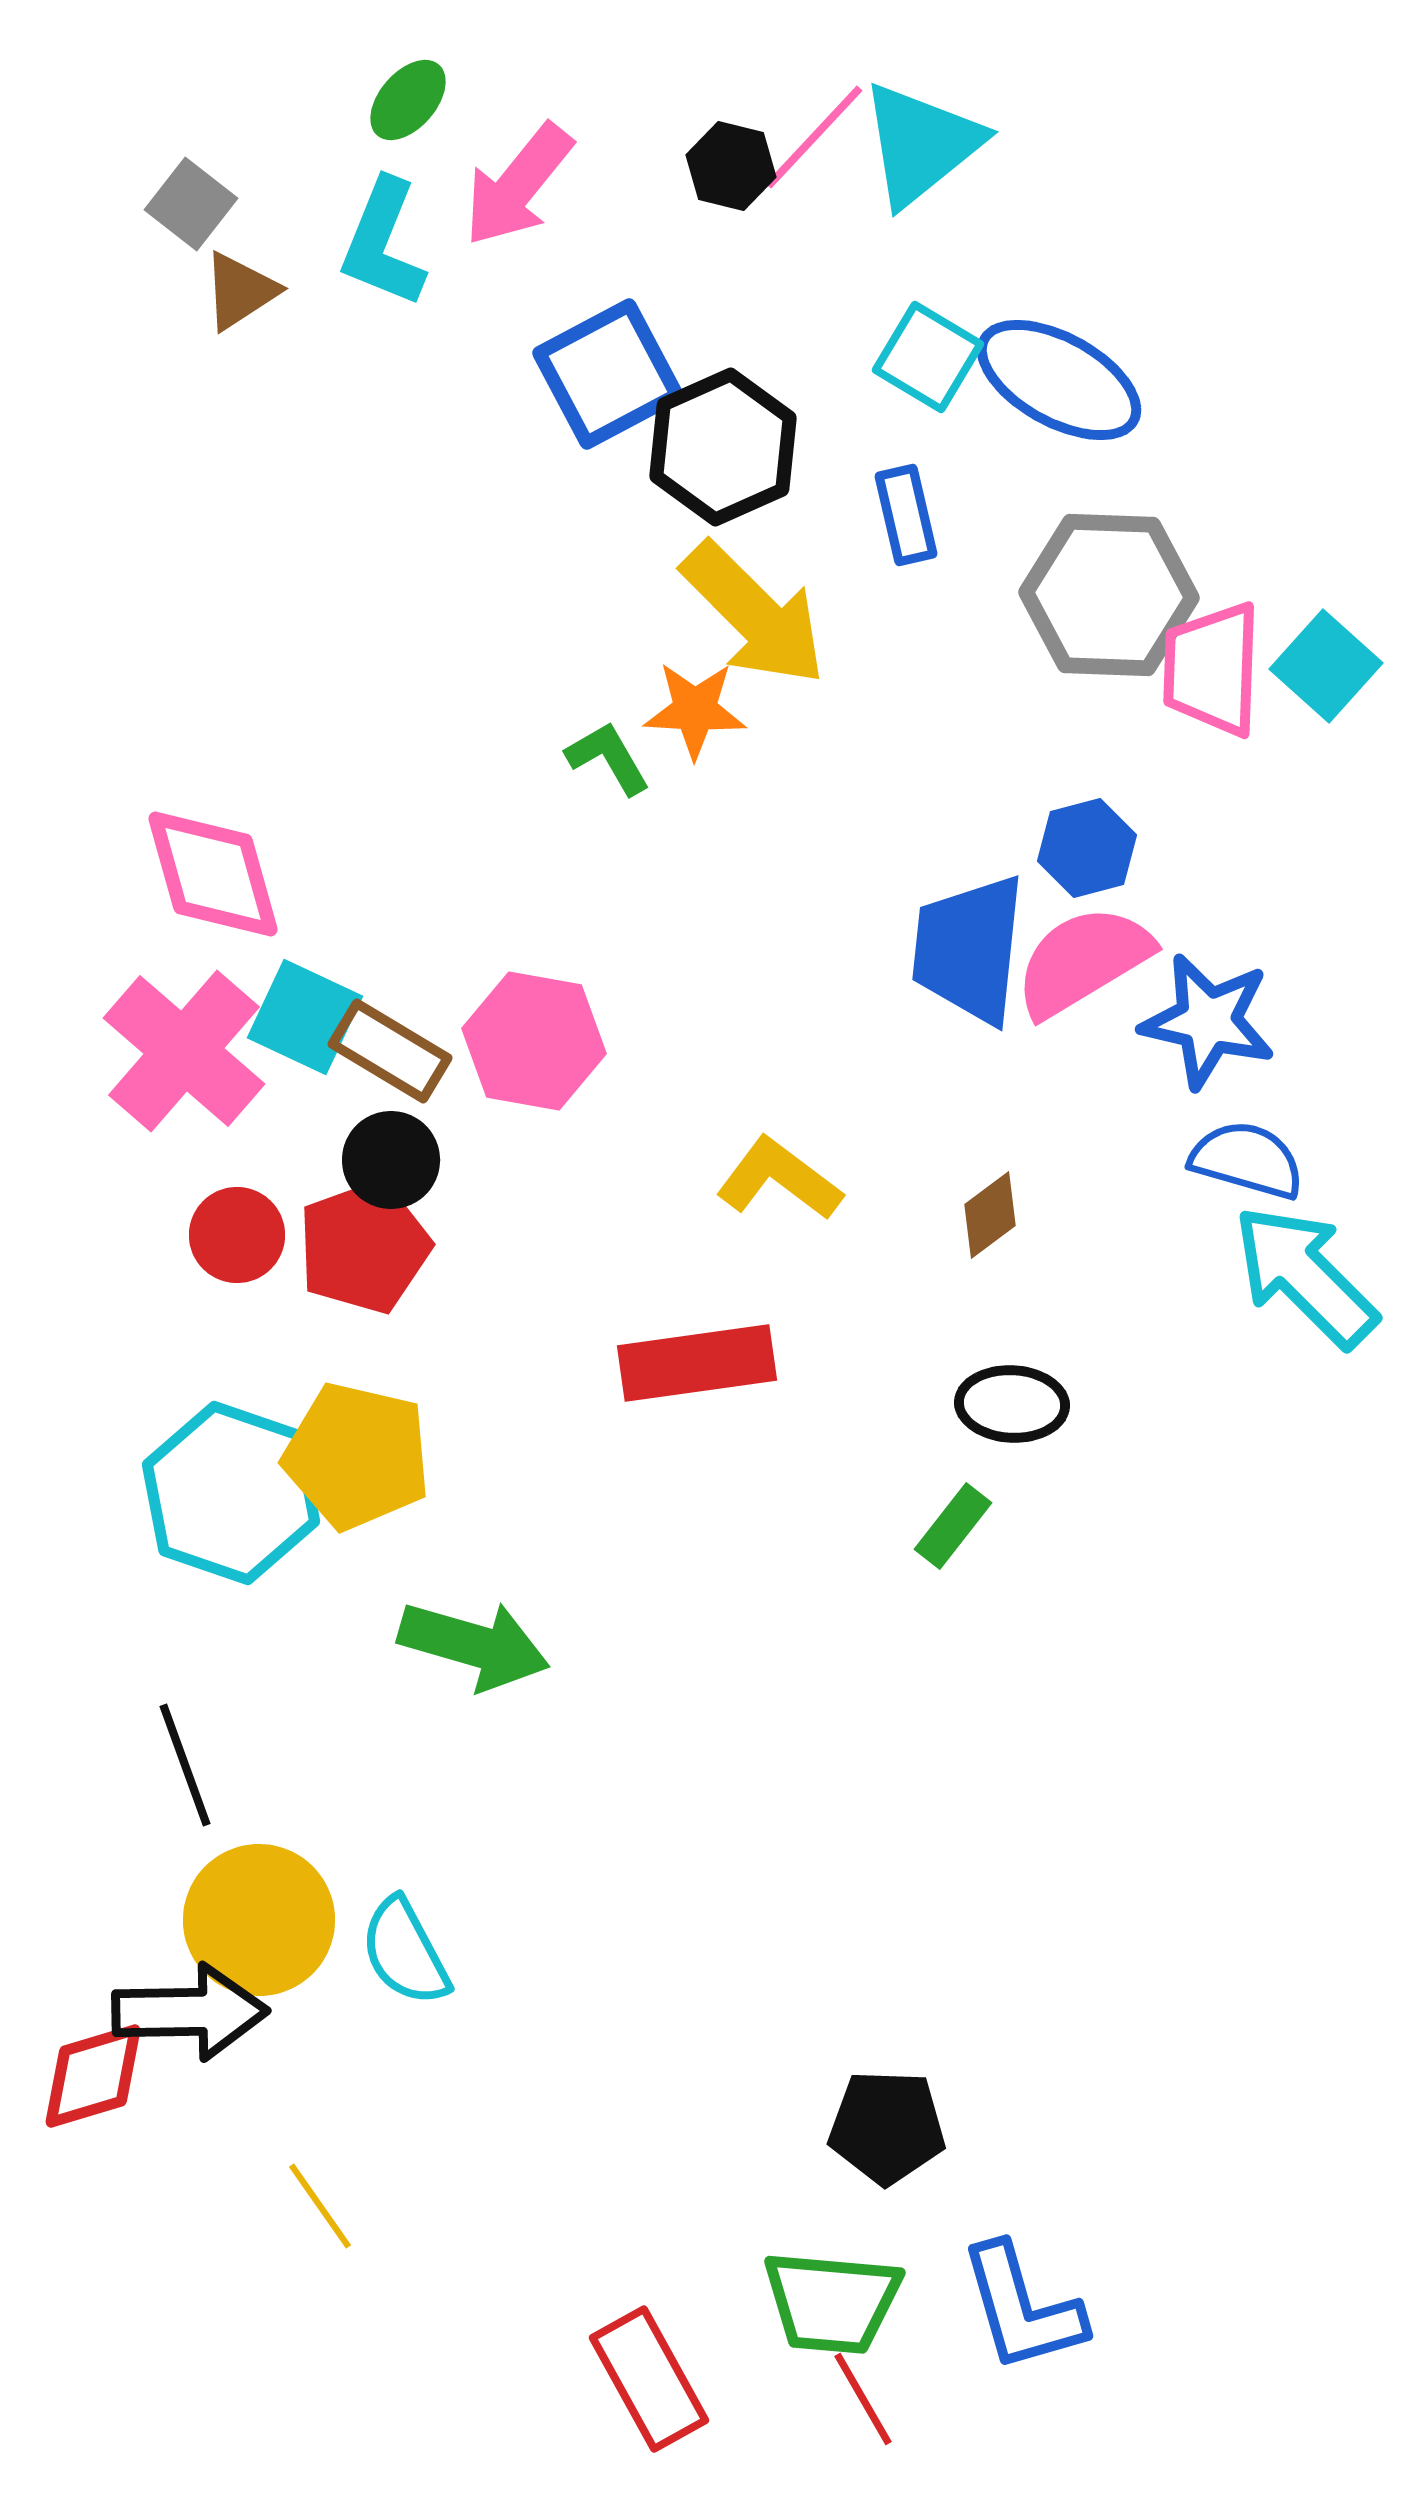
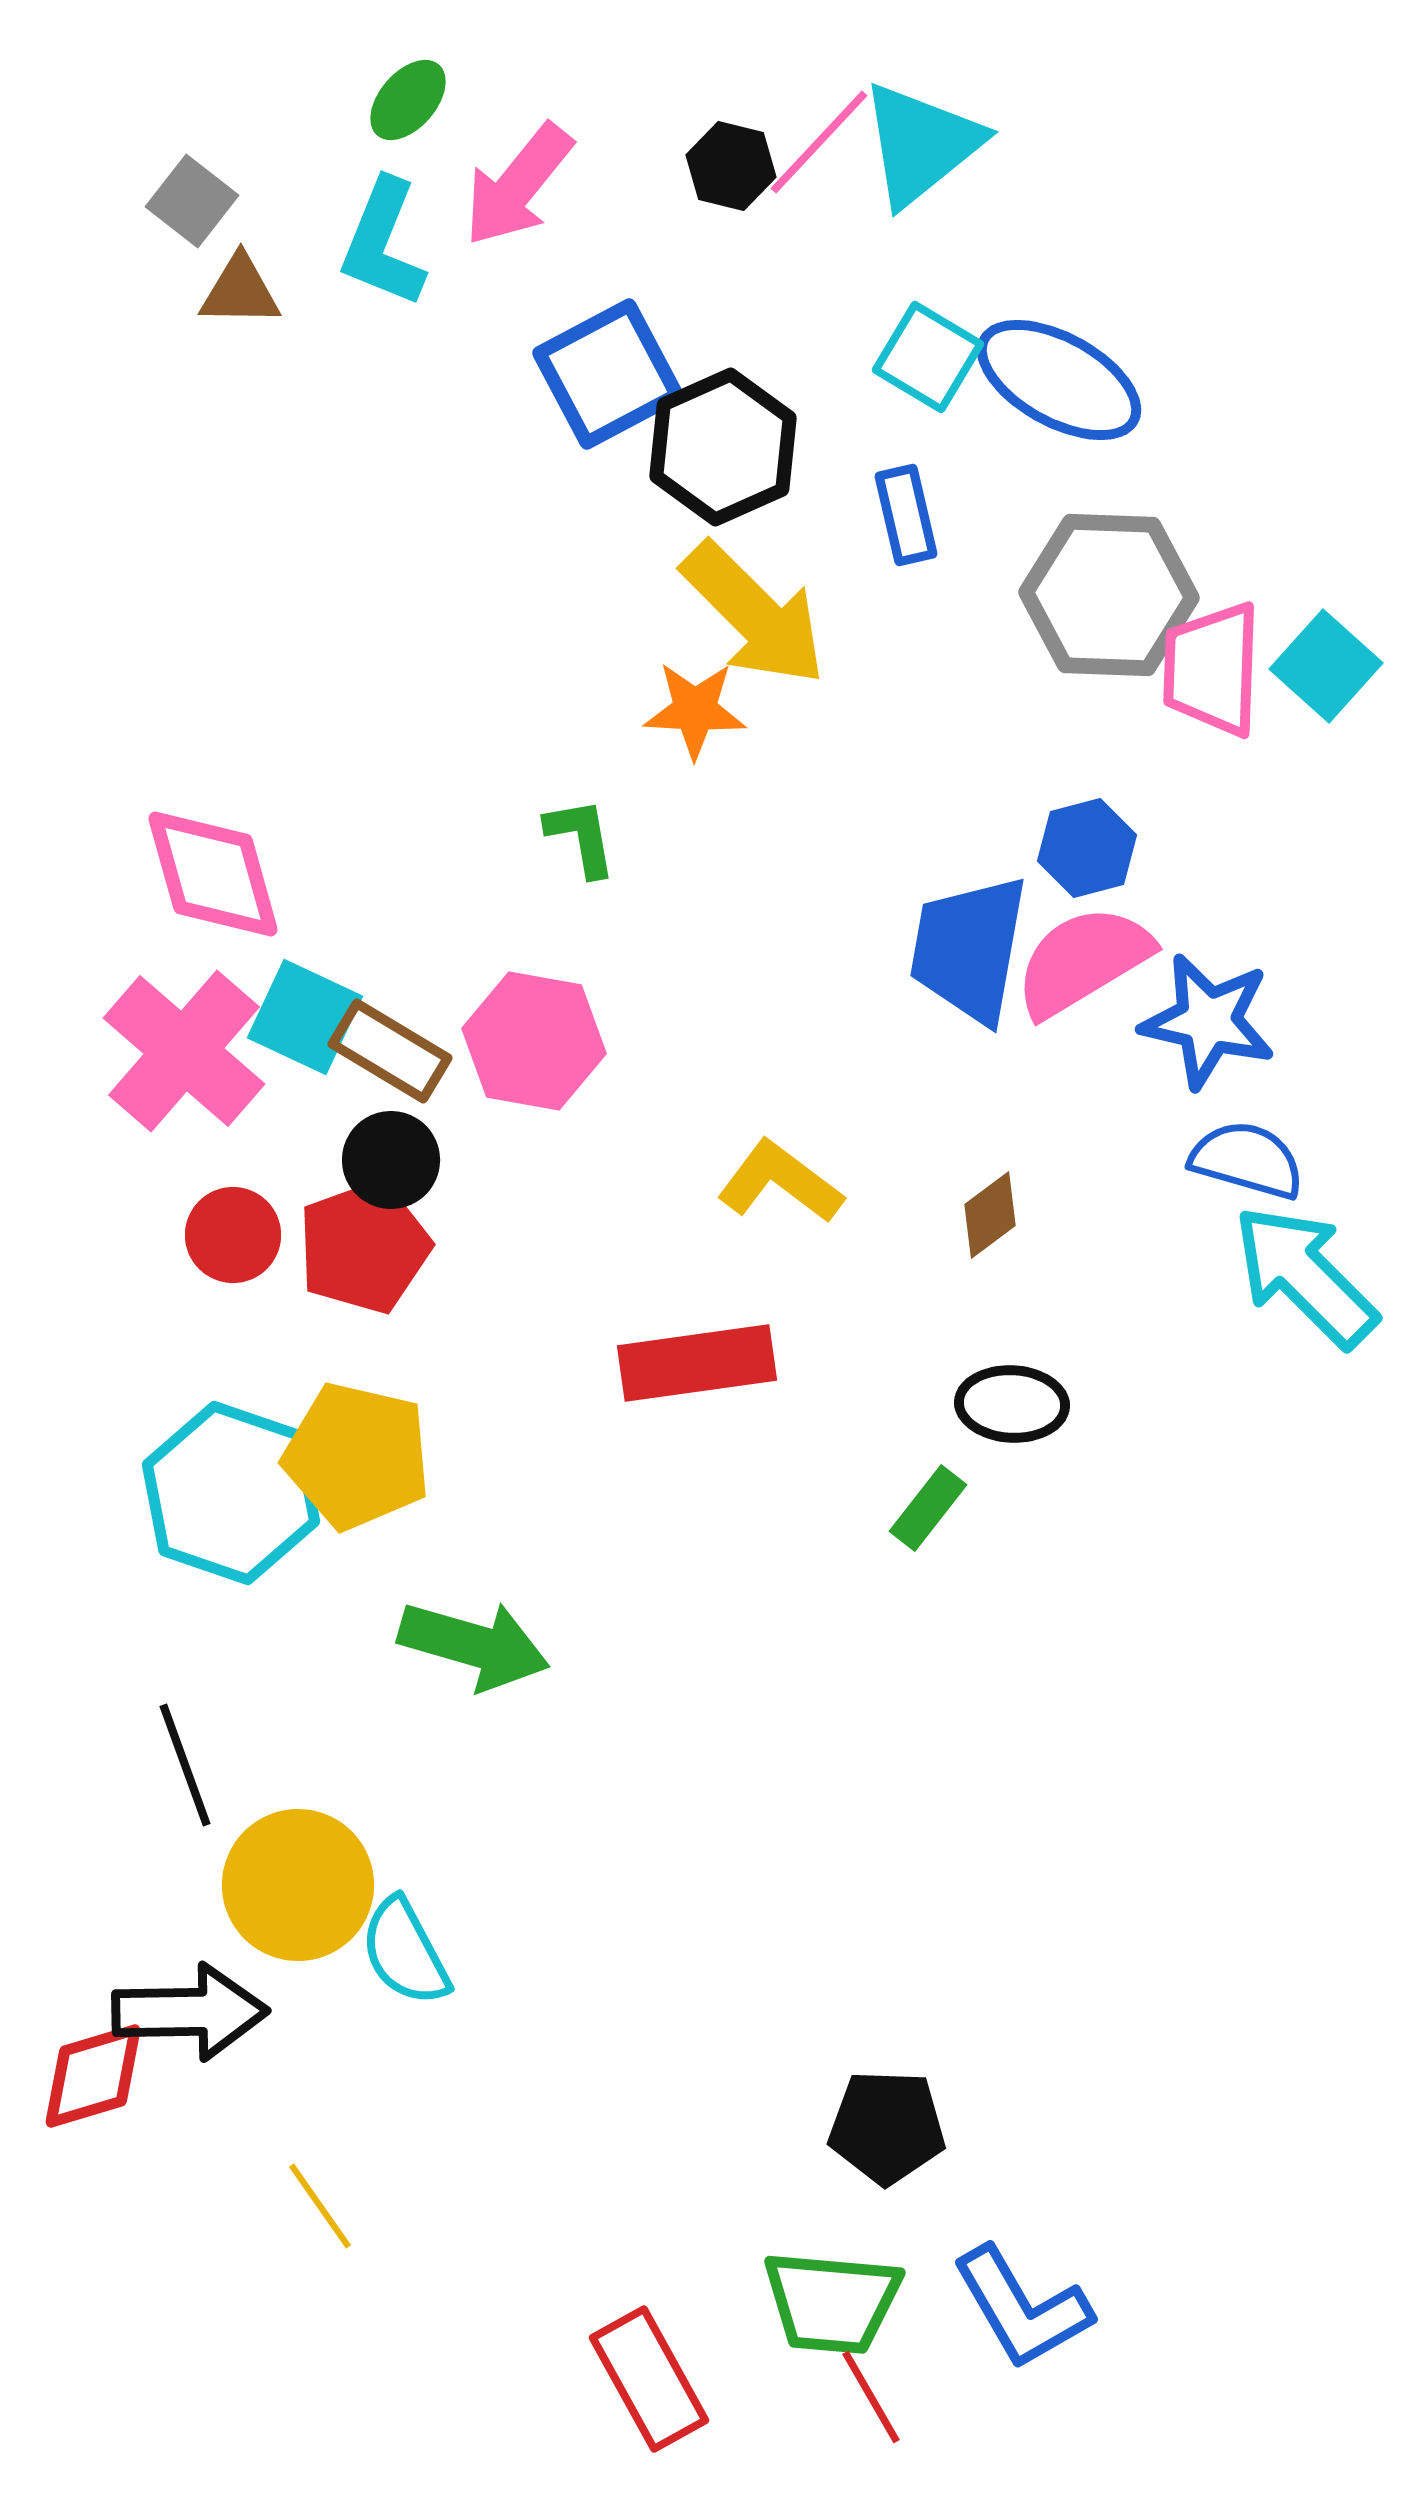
pink line at (814, 137): moved 5 px right, 5 px down
gray square at (191, 204): moved 1 px right, 3 px up
brown triangle at (240, 291): rotated 34 degrees clockwise
green L-shape at (608, 758): moved 27 px left, 79 px down; rotated 20 degrees clockwise
blue trapezoid at (969, 949): rotated 4 degrees clockwise
yellow L-shape at (779, 1179): moved 1 px right, 3 px down
red circle at (237, 1235): moved 4 px left
green rectangle at (953, 1526): moved 25 px left, 18 px up
yellow circle at (259, 1920): moved 39 px right, 35 px up
blue L-shape at (1022, 2308): rotated 14 degrees counterclockwise
red line at (863, 2399): moved 8 px right, 2 px up
